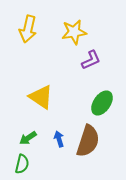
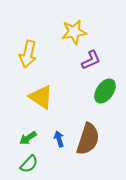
yellow arrow: moved 25 px down
green ellipse: moved 3 px right, 12 px up
brown semicircle: moved 2 px up
green semicircle: moved 7 px right; rotated 30 degrees clockwise
